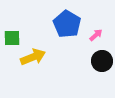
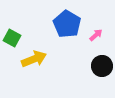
green square: rotated 30 degrees clockwise
yellow arrow: moved 1 px right, 2 px down
black circle: moved 5 px down
